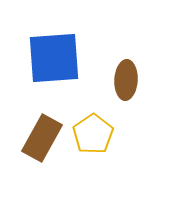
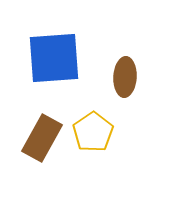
brown ellipse: moved 1 px left, 3 px up
yellow pentagon: moved 2 px up
